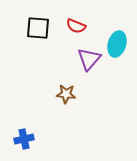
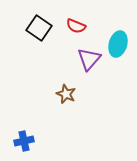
black square: moved 1 px right; rotated 30 degrees clockwise
cyan ellipse: moved 1 px right
brown star: rotated 18 degrees clockwise
blue cross: moved 2 px down
